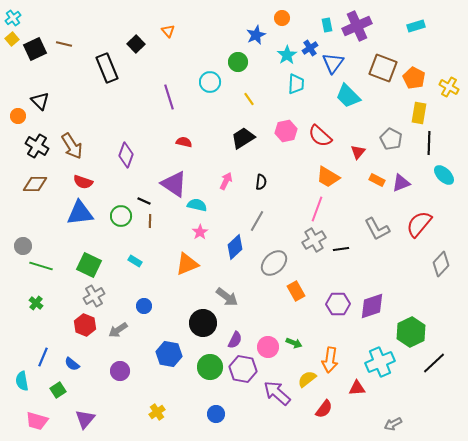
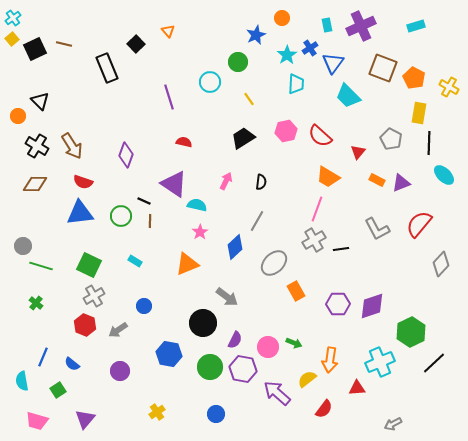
purple cross at (357, 26): moved 4 px right
